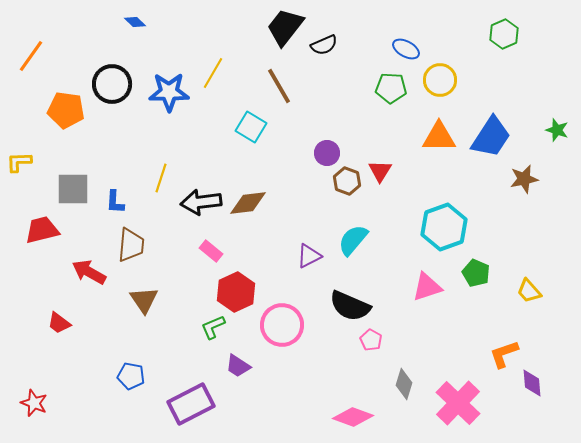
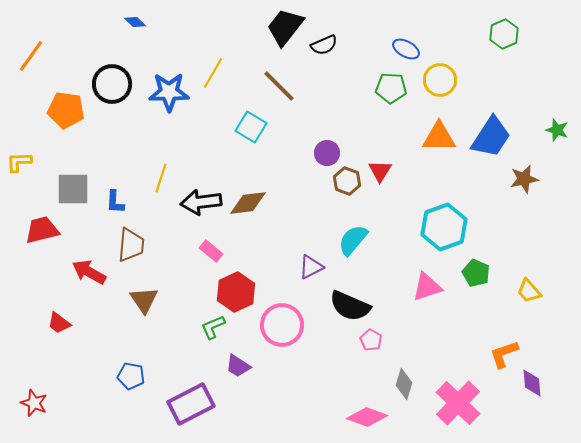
brown line at (279, 86): rotated 15 degrees counterclockwise
purple triangle at (309, 256): moved 2 px right, 11 px down
pink diamond at (353, 417): moved 14 px right
